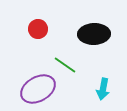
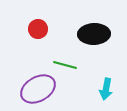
green line: rotated 20 degrees counterclockwise
cyan arrow: moved 3 px right
